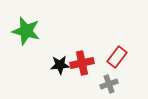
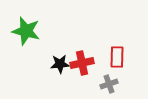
red rectangle: rotated 35 degrees counterclockwise
black star: moved 1 px up
